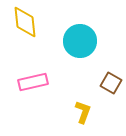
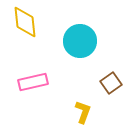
brown square: rotated 25 degrees clockwise
